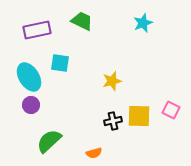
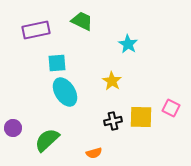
cyan star: moved 15 px left, 21 px down; rotated 18 degrees counterclockwise
purple rectangle: moved 1 px left
cyan square: moved 3 px left; rotated 12 degrees counterclockwise
cyan ellipse: moved 36 px right, 15 px down
yellow star: rotated 24 degrees counterclockwise
purple circle: moved 18 px left, 23 px down
pink square: moved 2 px up
yellow square: moved 2 px right, 1 px down
green semicircle: moved 2 px left, 1 px up
